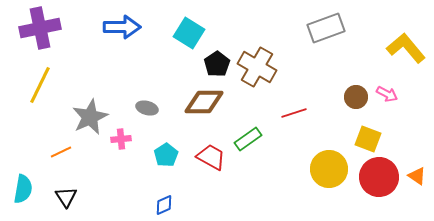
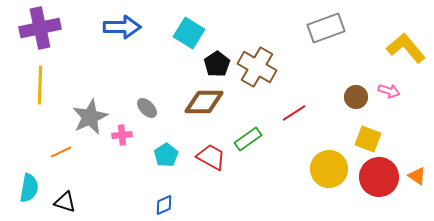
yellow line: rotated 24 degrees counterclockwise
pink arrow: moved 2 px right, 3 px up; rotated 10 degrees counterclockwise
gray ellipse: rotated 30 degrees clockwise
red line: rotated 15 degrees counterclockwise
pink cross: moved 1 px right, 4 px up
cyan semicircle: moved 6 px right, 1 px up
black triangle: moved 1 px left, 5 px down; rotated 40 degrees counterclockwise
